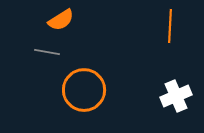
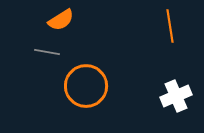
orange line: rotated 12 degrees counterclockwise
orange circle: moved 2 px right, 4 px up
